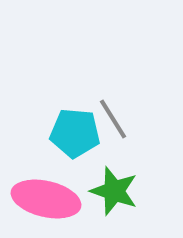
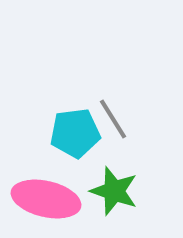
cyan pentagon: rotated 12 degrees counterclockwise
